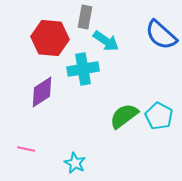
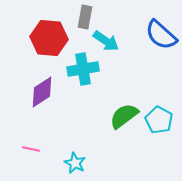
red hexagon: moved 1 px left
cyan pentagon: moved 4 px down
pink line: moved 5 px right
